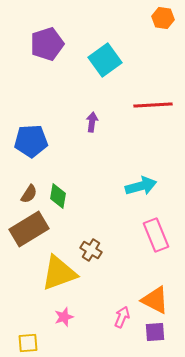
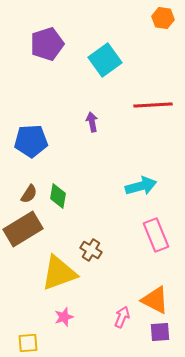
purple arrow: rotated 18 degrees counterclockwise
brown rectangle: moved 6 px left
purple square: moved 5 px right
